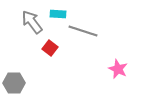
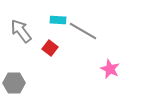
cyan rectangle: moved 6 px down
gray arrow: moved 11 px left, 9 px down
gray line: rotated 12 degrees clockwise
pink star: moved 8 px left
